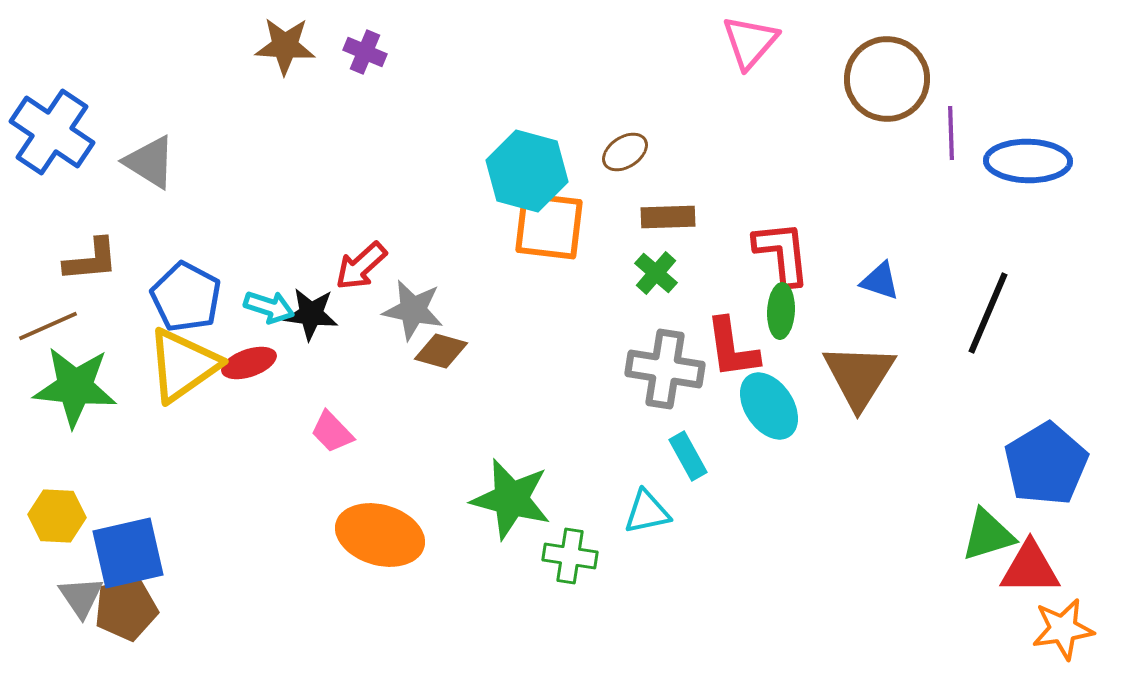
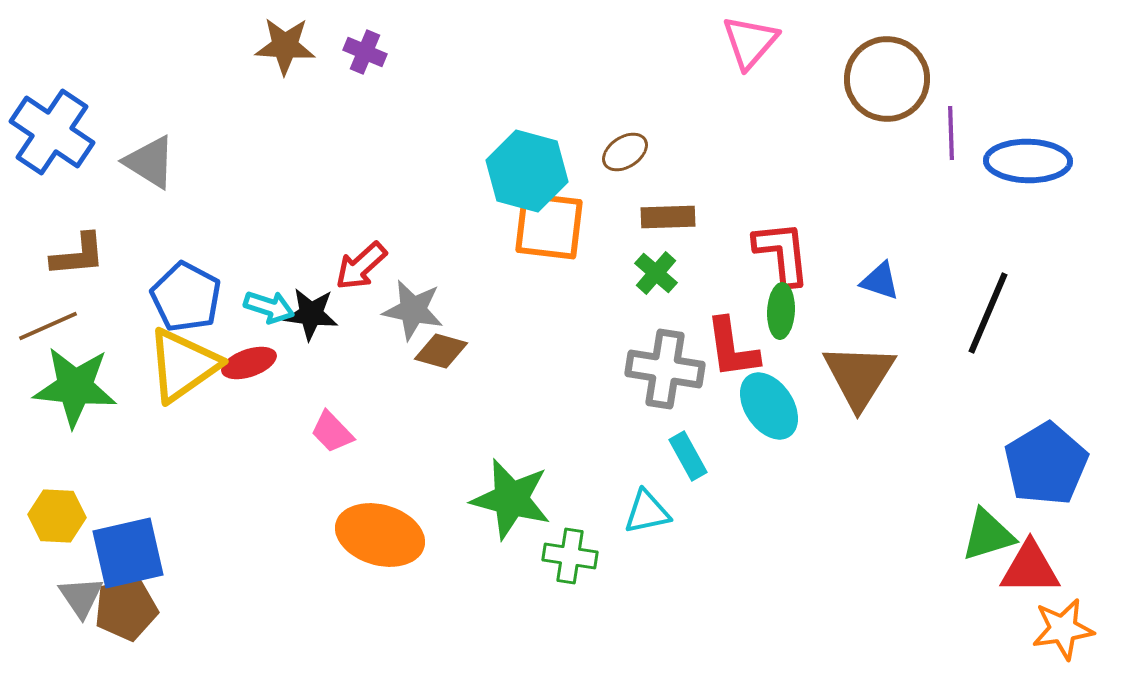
brown L-shape at (91, 260): moved 13 px left, 5 px up
